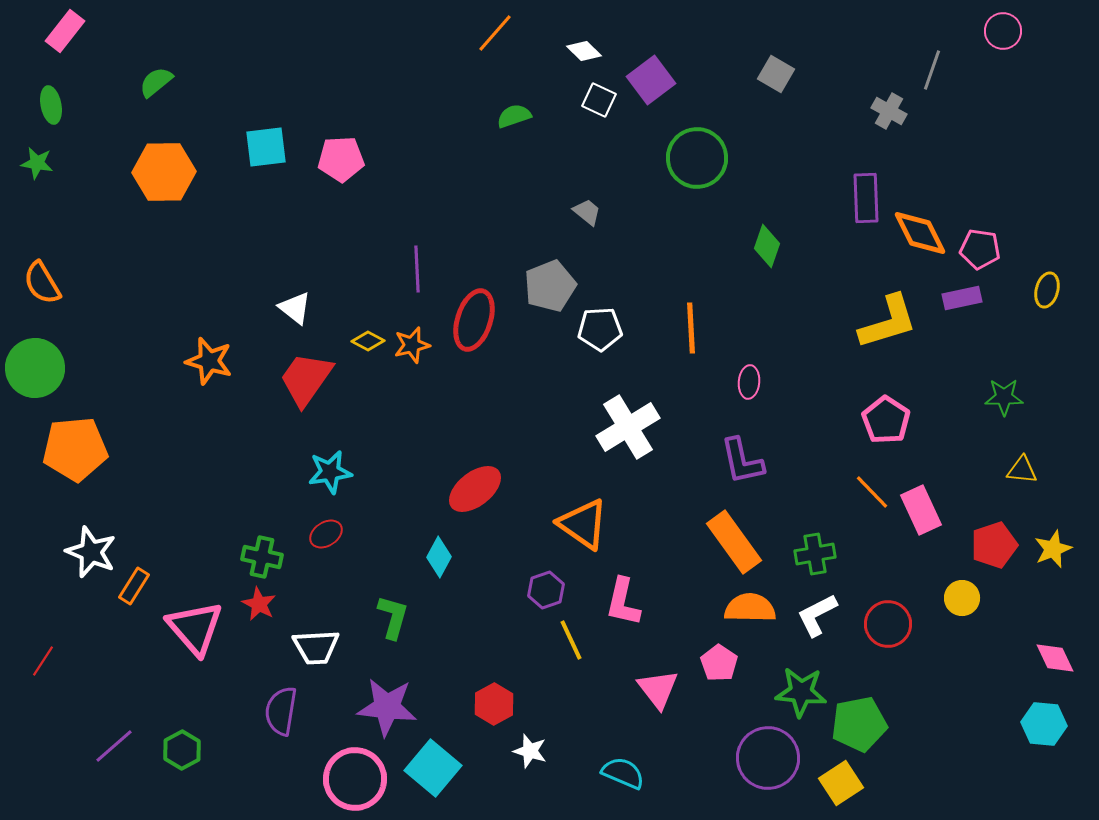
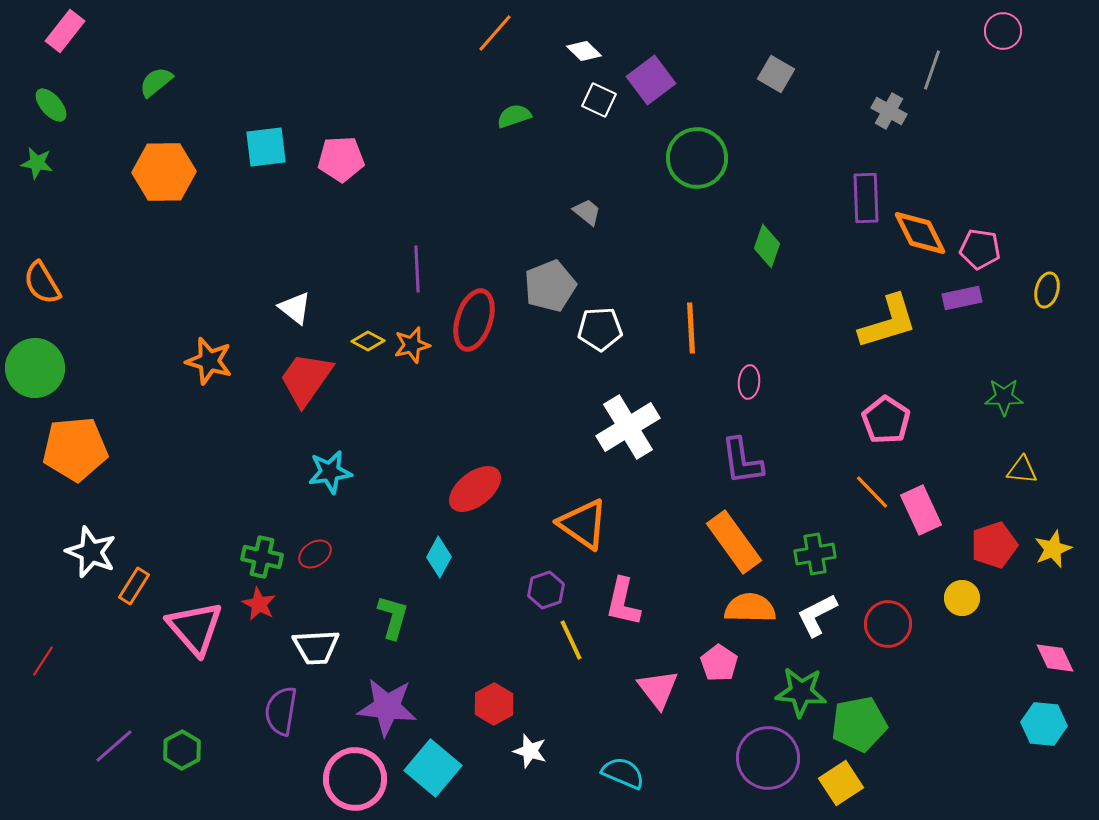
green ellipse at (51, 105): rotated 30 degrees counterclockwise
purple L-shape at (742, 461): rotated 4 degrees clockwise
red ellipse at (326, 534): moved 11 px left, 20 px down
